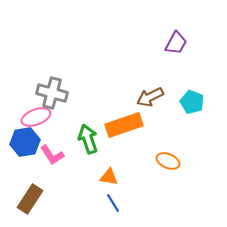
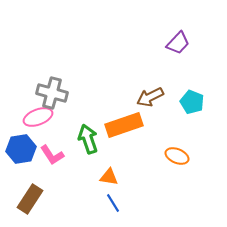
purple trapezoid: moved 2 px right; rotated 15 degrees clockwise
pink ellipse: moved 2 px right
blue hexagon: moved 4 px left, 7 px down
orange ellipse: moved 9 px right, 5 px up
